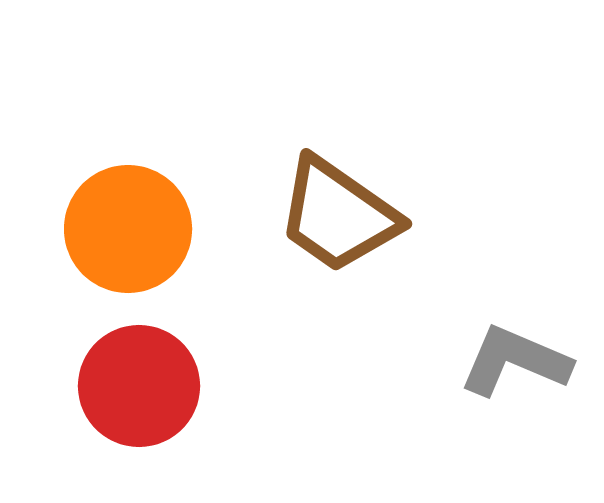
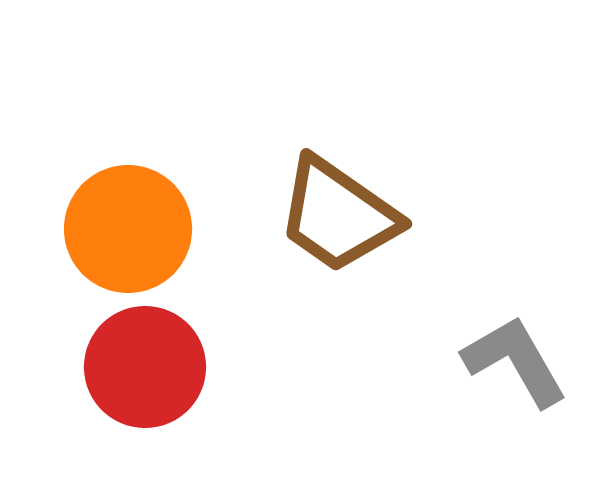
gray L-shape: rotated 37 degrees clockwise
red circle: moved 6 px right, 19 px up
